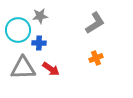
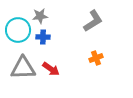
gray L-shape: moved 2 px left, 2 px up
blue cross: moved 4 px right, 6 px up
